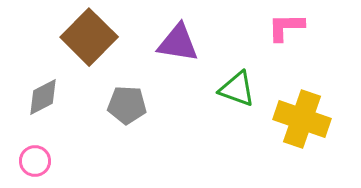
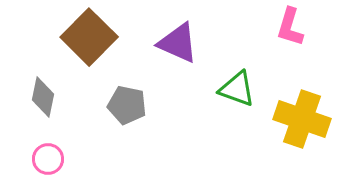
pink L-shape: moved 4 px right; rotated 72 degrees counterclockwise
purple triangle: rotated 15 degrees clockwise
gray diamond: rotated 51 degrees counterclockwise
gray pentagon: rotated 9 degrees clockwise
pink circle: moved 13 px right, 2 px up
